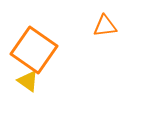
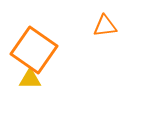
yellow triangle: moved 2 px right, 2 px up; rotated 35 degrees counterclockwise
